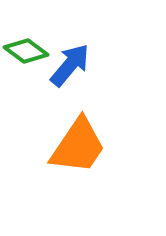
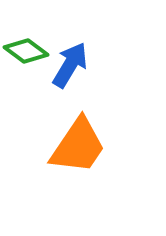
blue arrow: rotated 9 degrees counterclockwise
